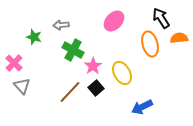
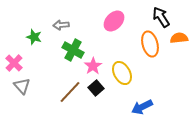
black arrow: moved 1 px up
